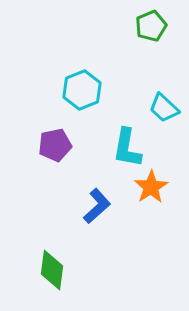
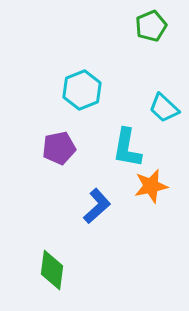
purple pentagon: moved 4 px right, 3 px down
orange star: moved 1 px up; rotated 20 degrees clockwise
